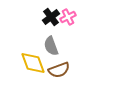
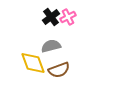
gray semicircle: rotated 96 degrees clockwise
